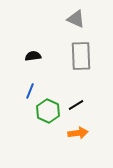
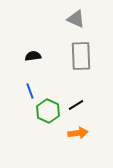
blue line: rotated 42 degrees counterclockwise
